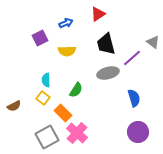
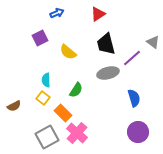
blue arrow: moved 9 px left, 10 px up
yellow semicircle: moved 1 px right, 1 px down; rotated 42 degrees clockwise
